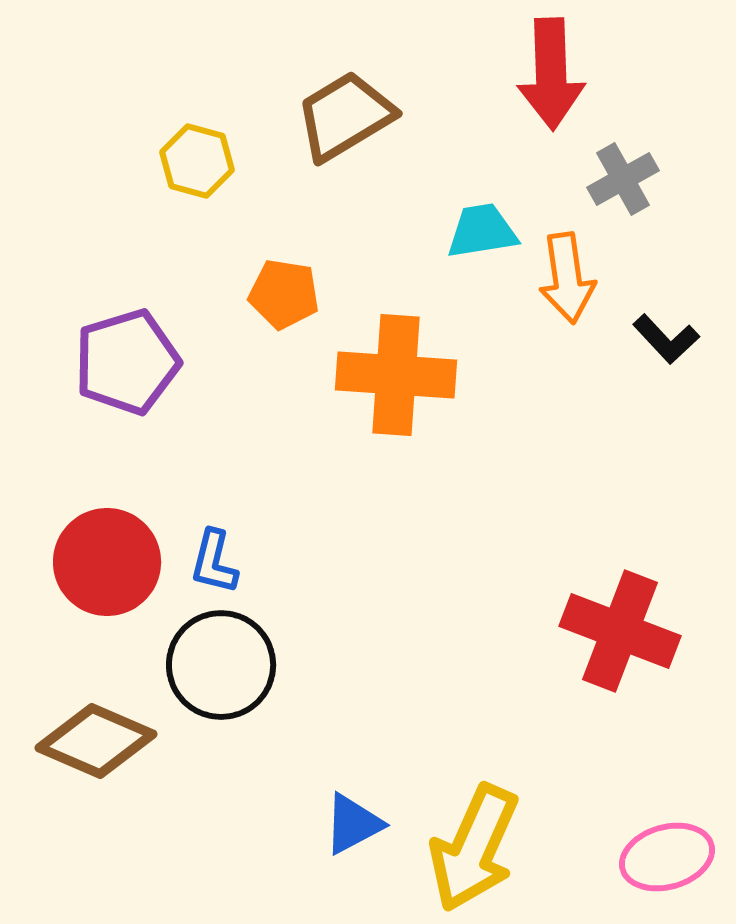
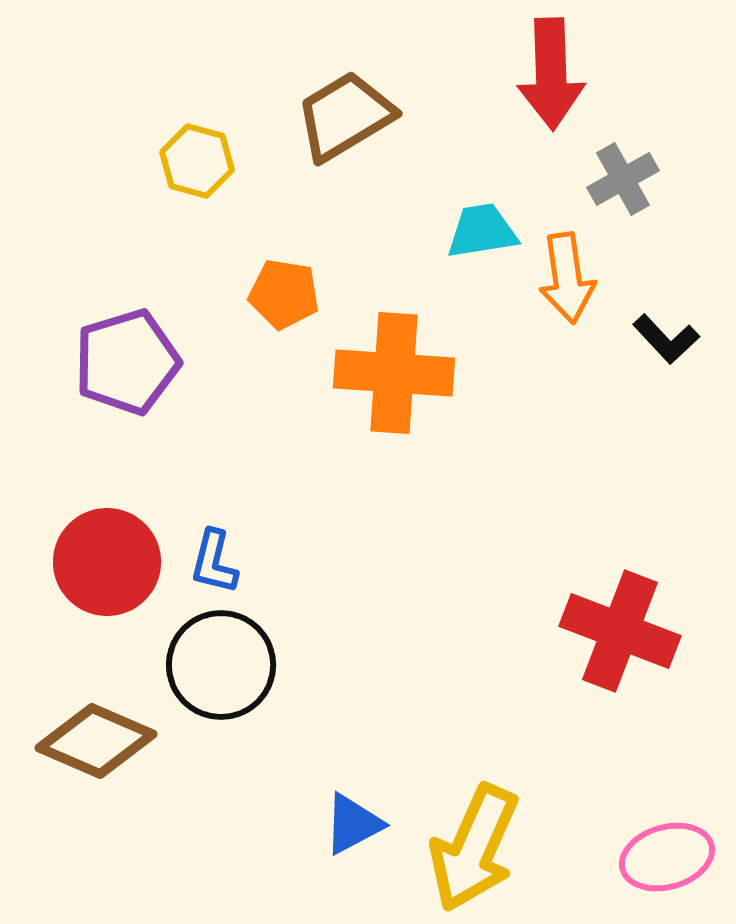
orange cross: moved 2 px left, 2 px up
